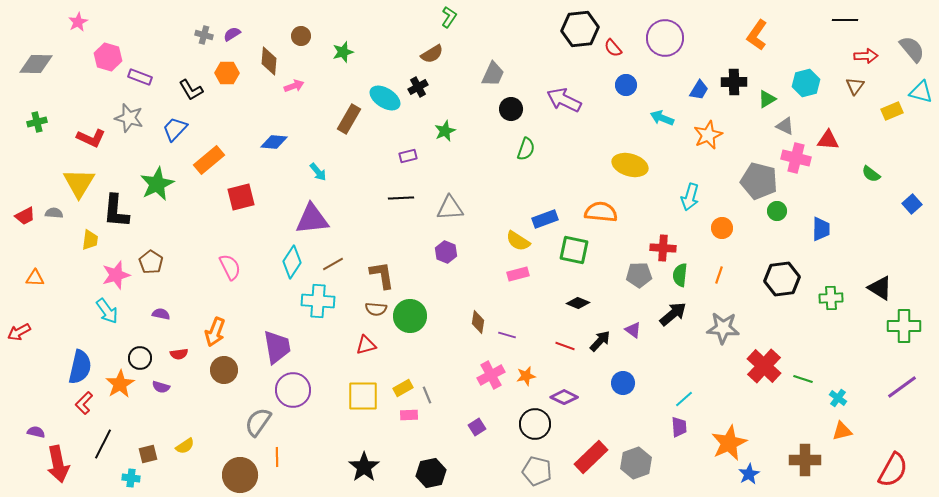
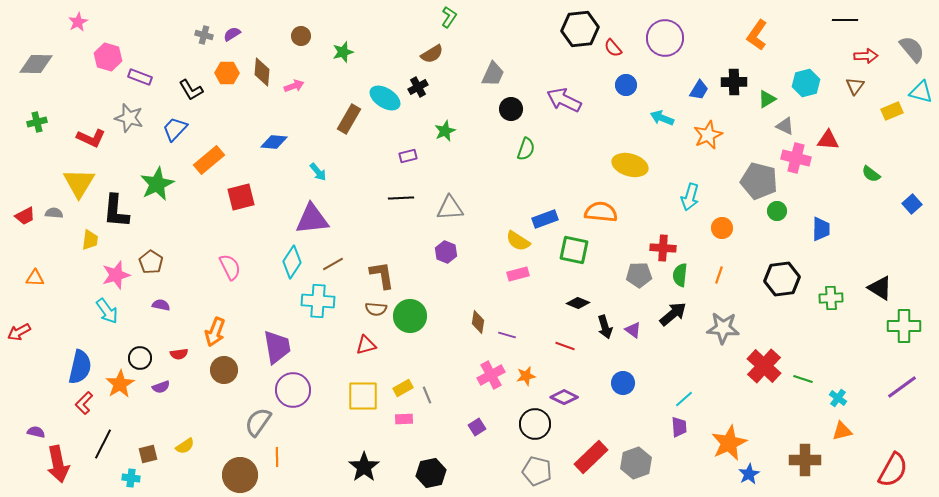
brown diamond at (269, 61): moved 7 px left, 11 px down
purple semicircle at (161, 314): moved 9 px up
black arrow at (600, 341): moved 5 px right, 14 px up; rotated 120 degrees clockwise
purple semicircle at (161, 387): rotated 36 degrees counterclockwise
pink rectangle at (409, 415): moved 5 px left, 4 px down
